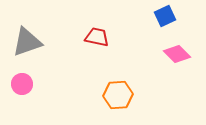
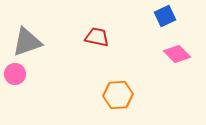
pink circle: moved 7 px left, 10 px up
